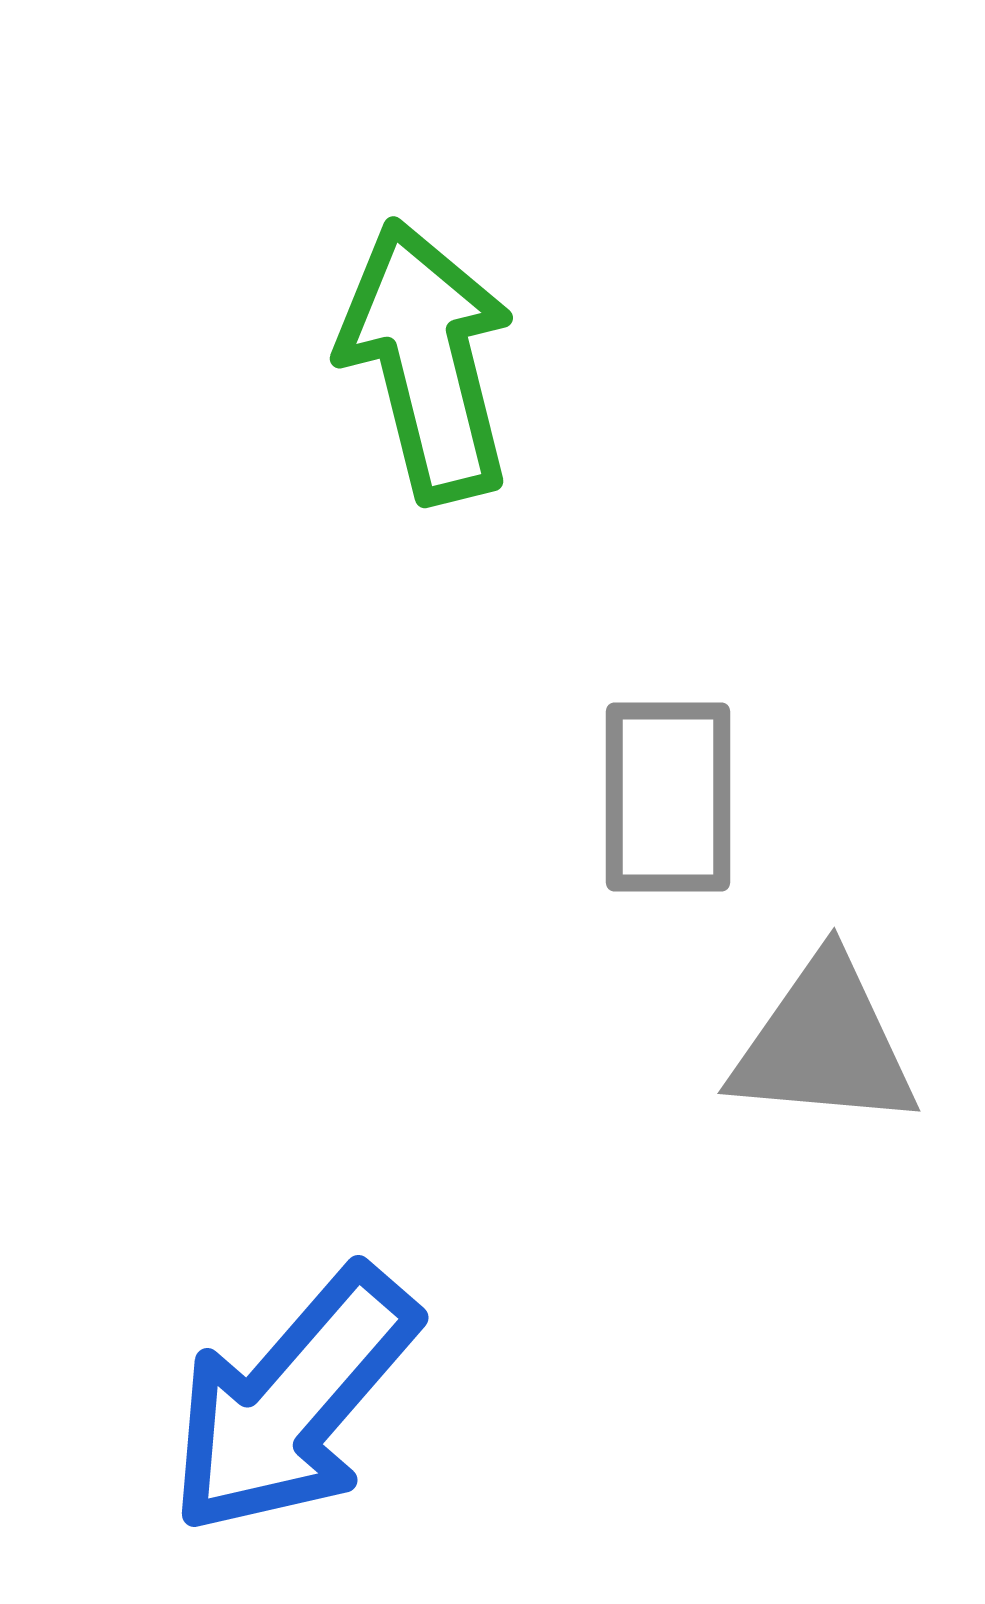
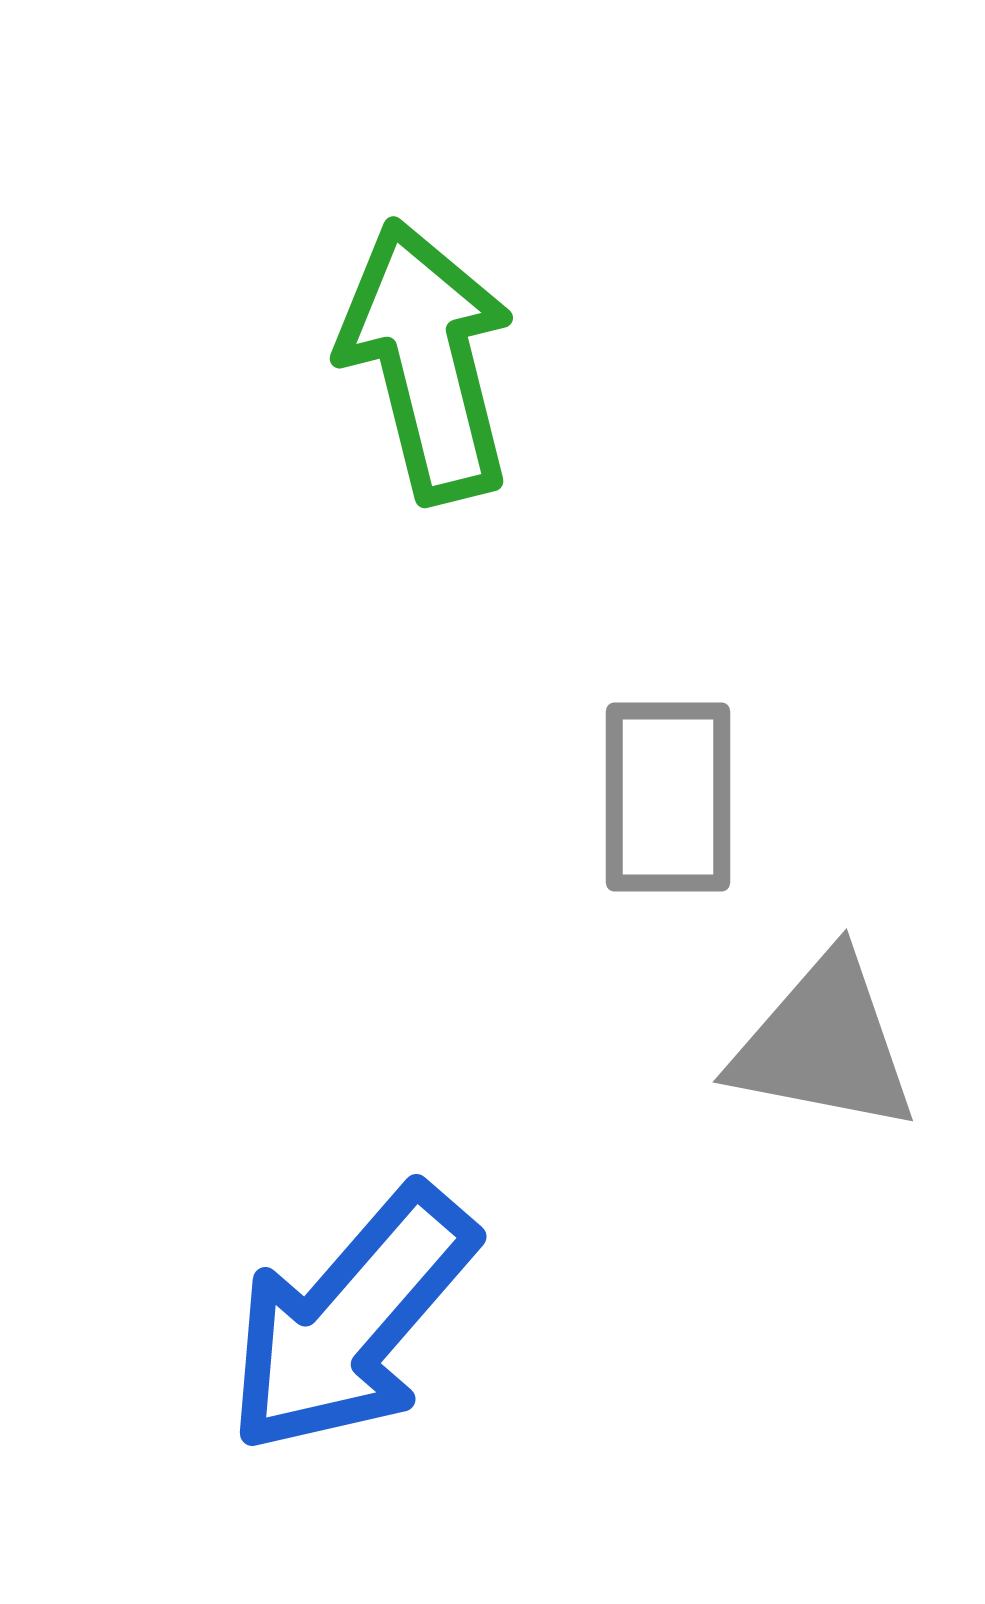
gray triangle: rotated 6 degrees clockwise
blue arrow: moved 58 px right, 81 px up
